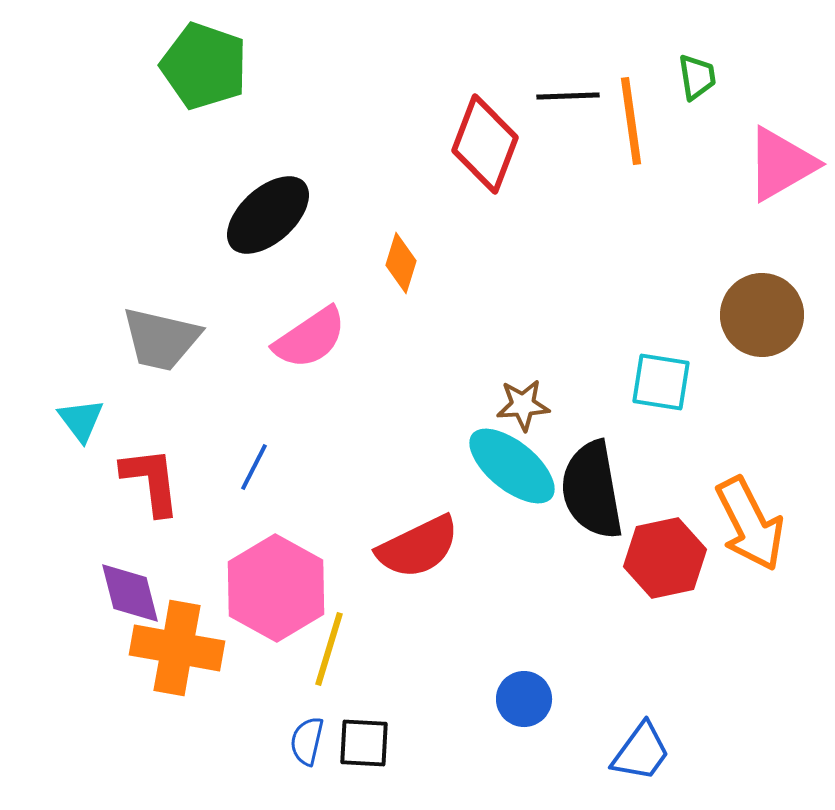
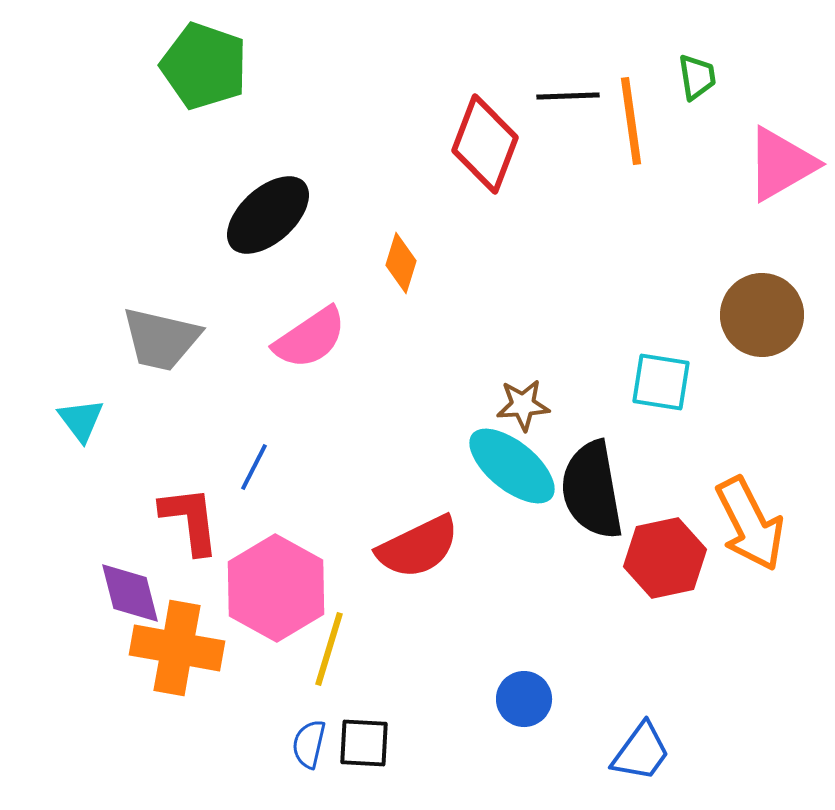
red L-shape: moved 39 px right, 39 px down
blue semicircle: moved 2 px right, 3 px down
